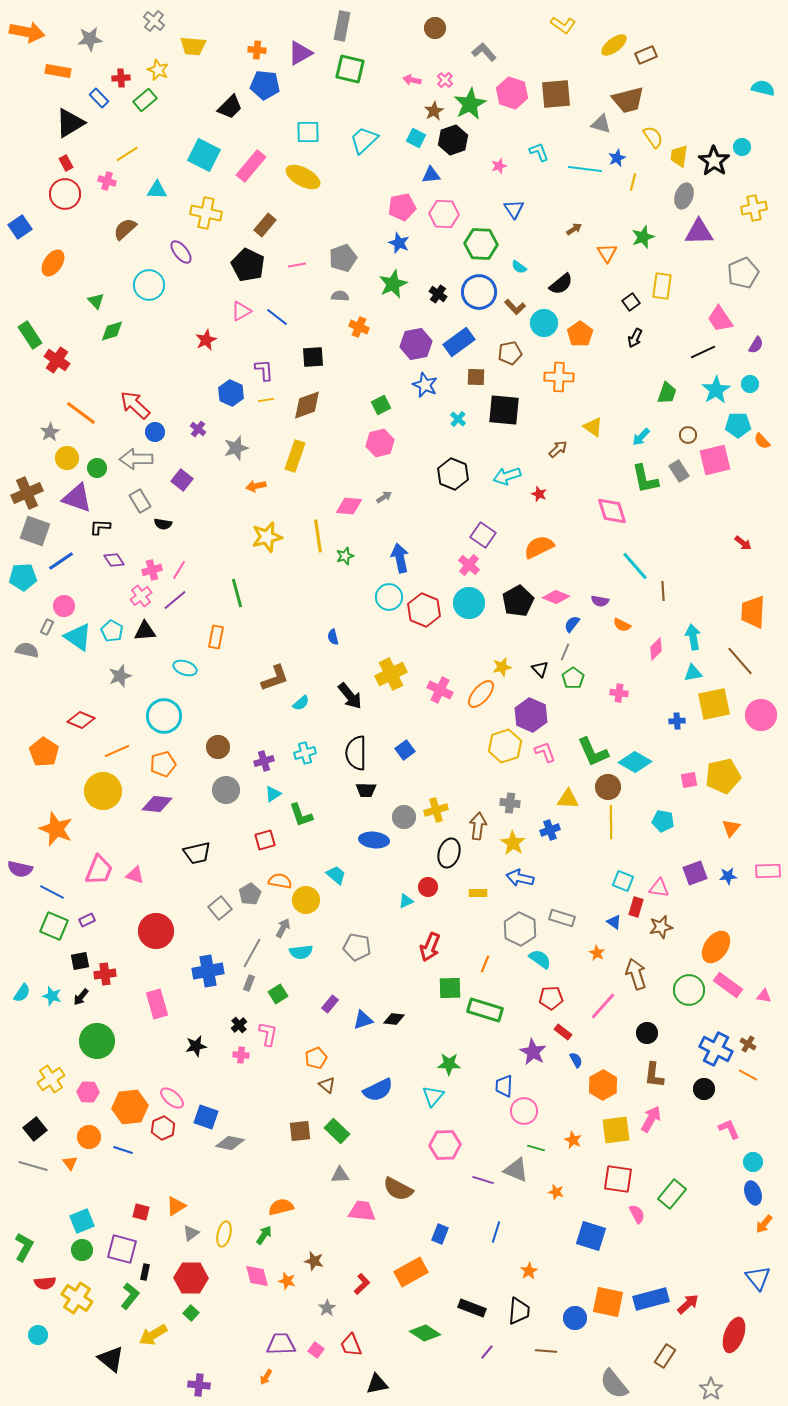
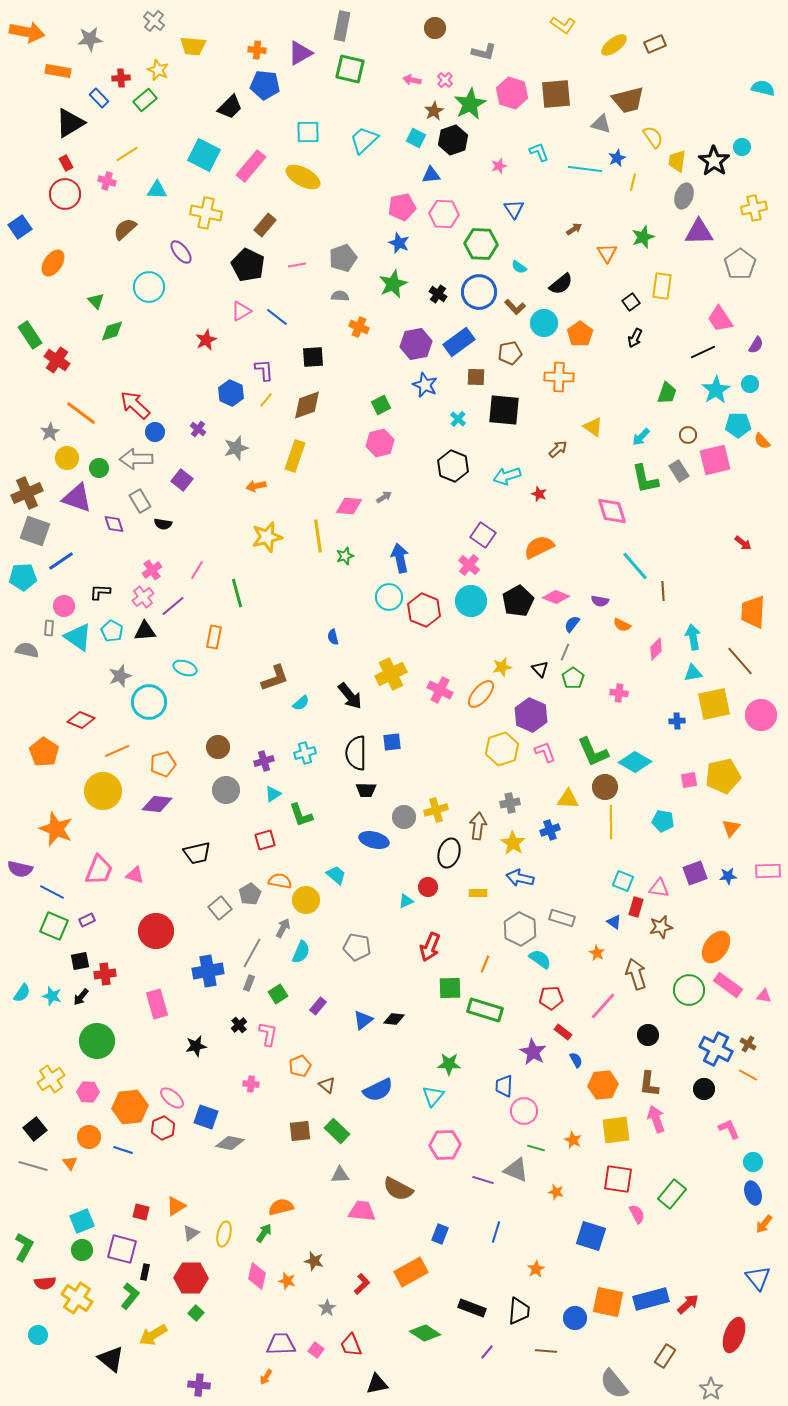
gray L-shape at (484, 52): rotated 145 degrees clockwise
brown rectangle at (646, 55): moved 9 px right, 11 px up
yellow trapezoid at (679, 156): moved 2 px left, 5 px down
gray pentagon at (743, 273): moved 3 px left, 9 px up; rotated 12 degrees counterclockwise
cyan circle at (149, 285): moved 2 px down
yellow line at (266, 400): rotated 42 degrees counterclockwise
green circle at (97, 468): moved 2 px right
black hexagon at (453, 474): moved 8 px up
black L-shape at (100, 527): moved 65 px down
purple diamond at (114, 560): moved 36 px up; rotated 15 degrees clockwise
pink cross at (152, 570): rotated 18 degrees counterclockwise
pink line at (179, 570): moved 18 px right
pink cross at (141, 596): moved 2 px right, 1 px down
purple line at (175, 600): moved 2 px left, 6 px down
cyan circle at (469, 603): moved 2 px right, 2 px up
gray rectangle at (47, 627): moved 2 px right, 1 px down; rotated 21 degrees counterclockwise
orange rectangle at (216, 637): moved 2 px left
cyan circle at (164, 716): moved 15 px left, 14 px up
yellow hexagon at (505, 746): moved 3 px left, 3 px down
blue square at (405, 750): moved 13 px left, 8 px up; rotated 30 degrees clockwise
brown circle at (608, 787): moved 3 px left
gray cross at (510, 803): rotated 18 degrees counterclockwise
blue ellipse at (374, 840): rotated 8 degrees clockwise
cyan semicircle at (301, 952): rotated 60 degrees counterclockwise
purple rectangle at (330, 1004): moved 12 px left, 2 px down
blue triangle at (363, 1020): rotated 20 degrees counterclockwise
black circle at (647, 1033): moved 1 px right, 2 px down
pink cross at (241, 1055): moved 10 px right, 29 px down
orange pentagon at (316, 1058): moved 16 px left, 8 px down
brown L-shape at (654, 1075): moved 5 px left, 9 px down
orange hexagon at (603, 1085): rotated 24 degrees clockwise
pink arrow at (651, 1119): moved 5 px right; rotated 48 degrees counterclockwise
green arrow at (264, 1235): moved 2 px up
orange star at (529, 1271): moved 7 px right, 2 px up
pink diamond at (257, 1276): rotated 28 degrees clockwise
green square at (191, 1313): moved 5 px right
